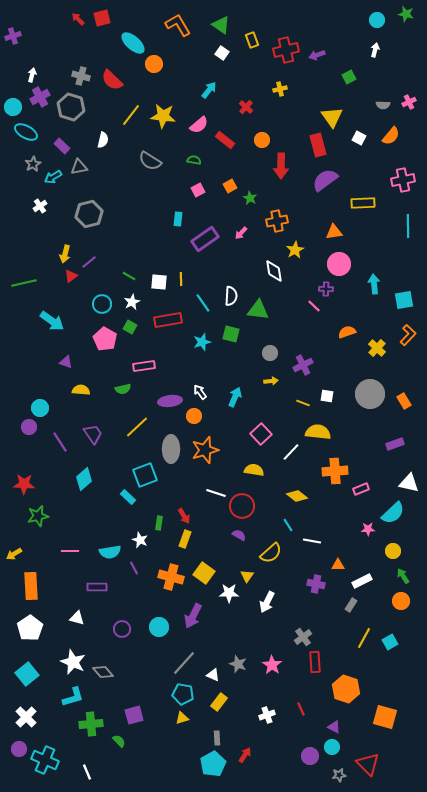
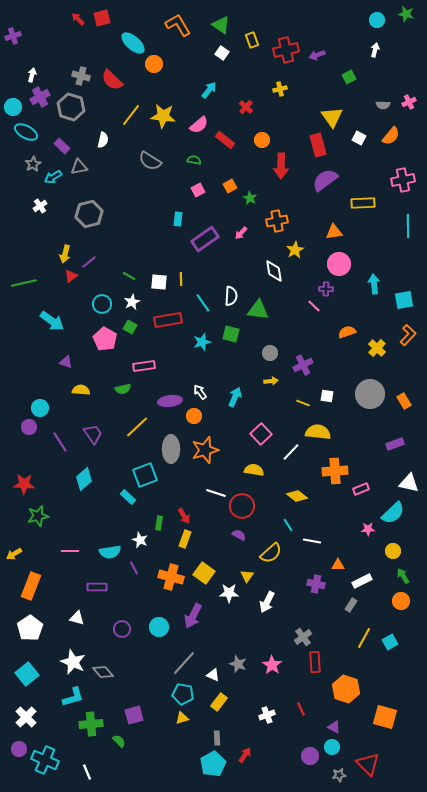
orange rectangle at (31, 586): rotated 24 degrees clockwise
